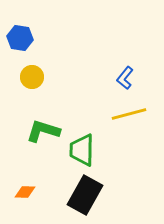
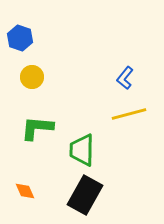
blue hexagon: rotated 10 degrees clockwise
green L-shape: moved 6 px left, 3 px up; rotated 12 degrees counterclockwise
orange diamond: moved 1 px up; rotated 65 degrees clockwise
